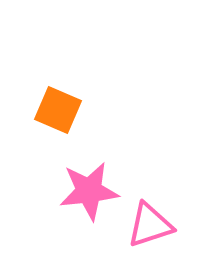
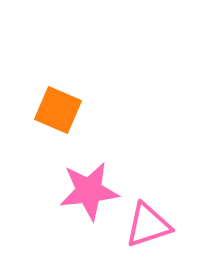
pink triangle: moved 2 px left
